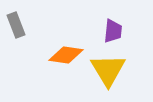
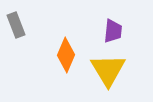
orange diamond: rotated 76 degrees counterclockwise
